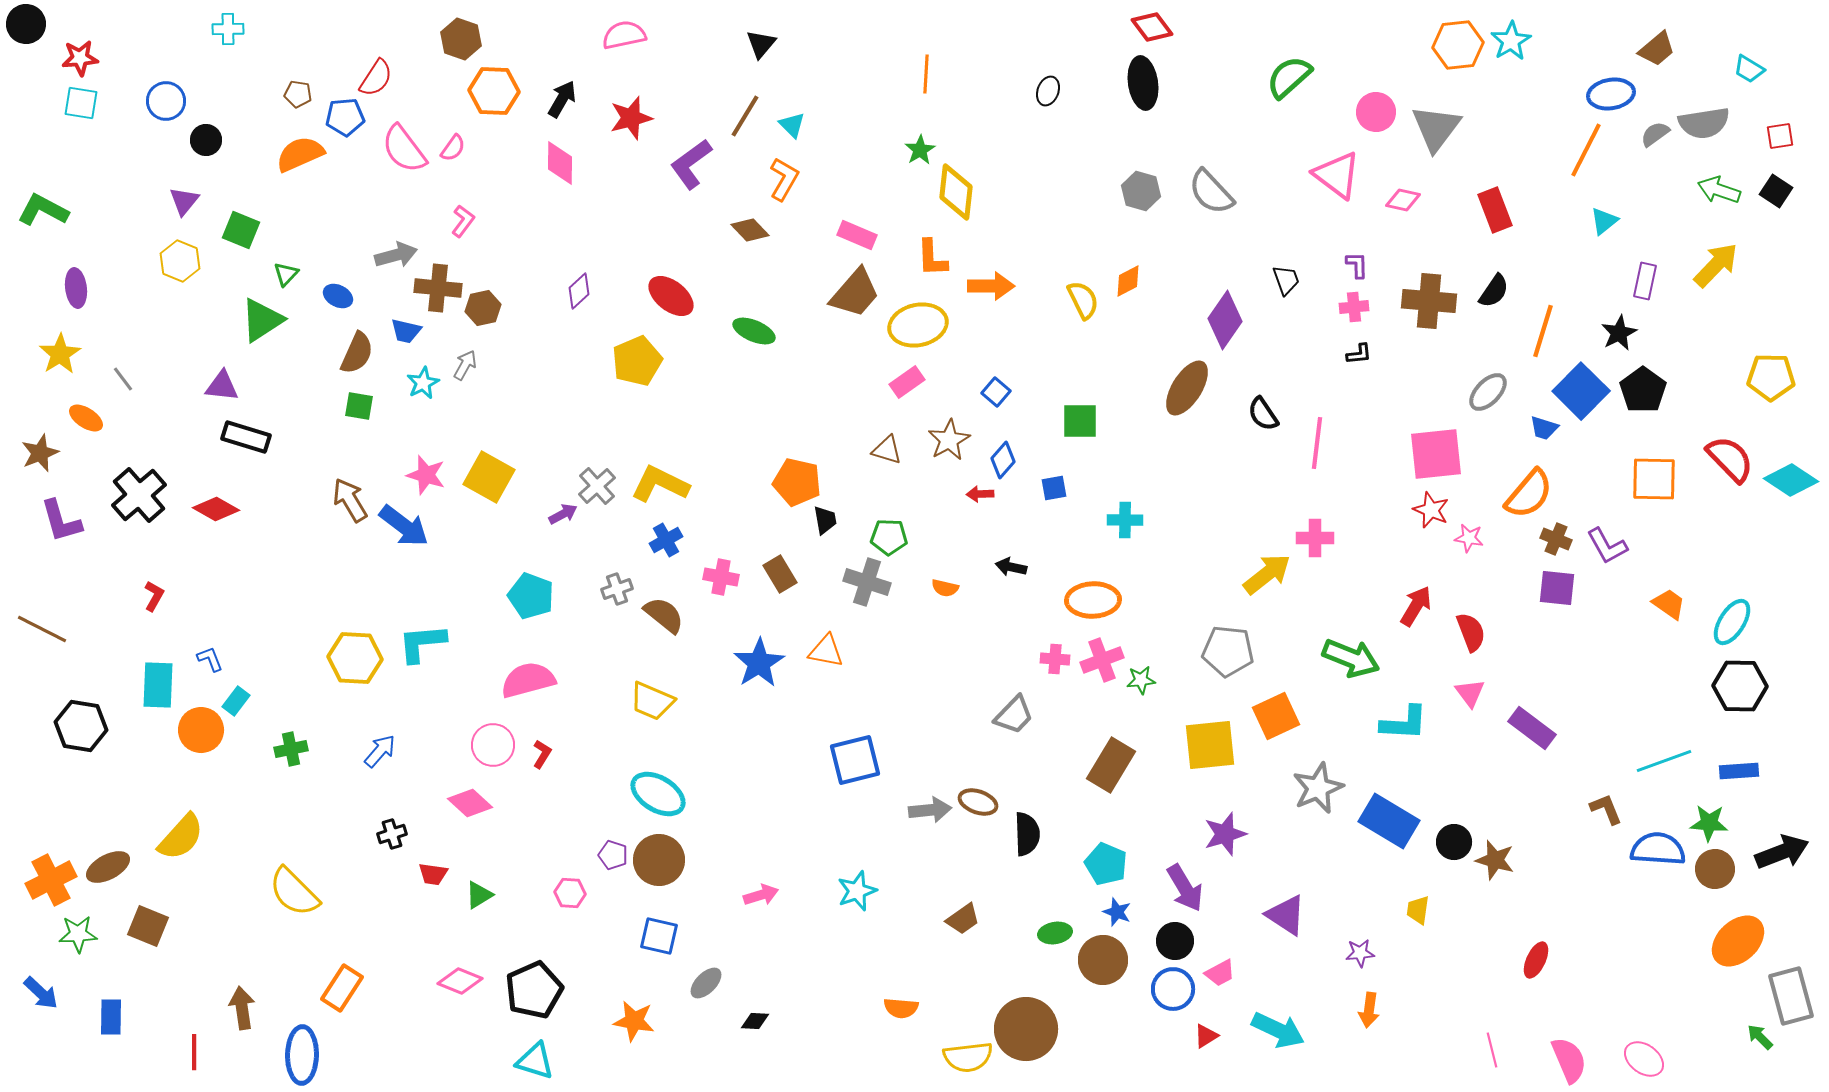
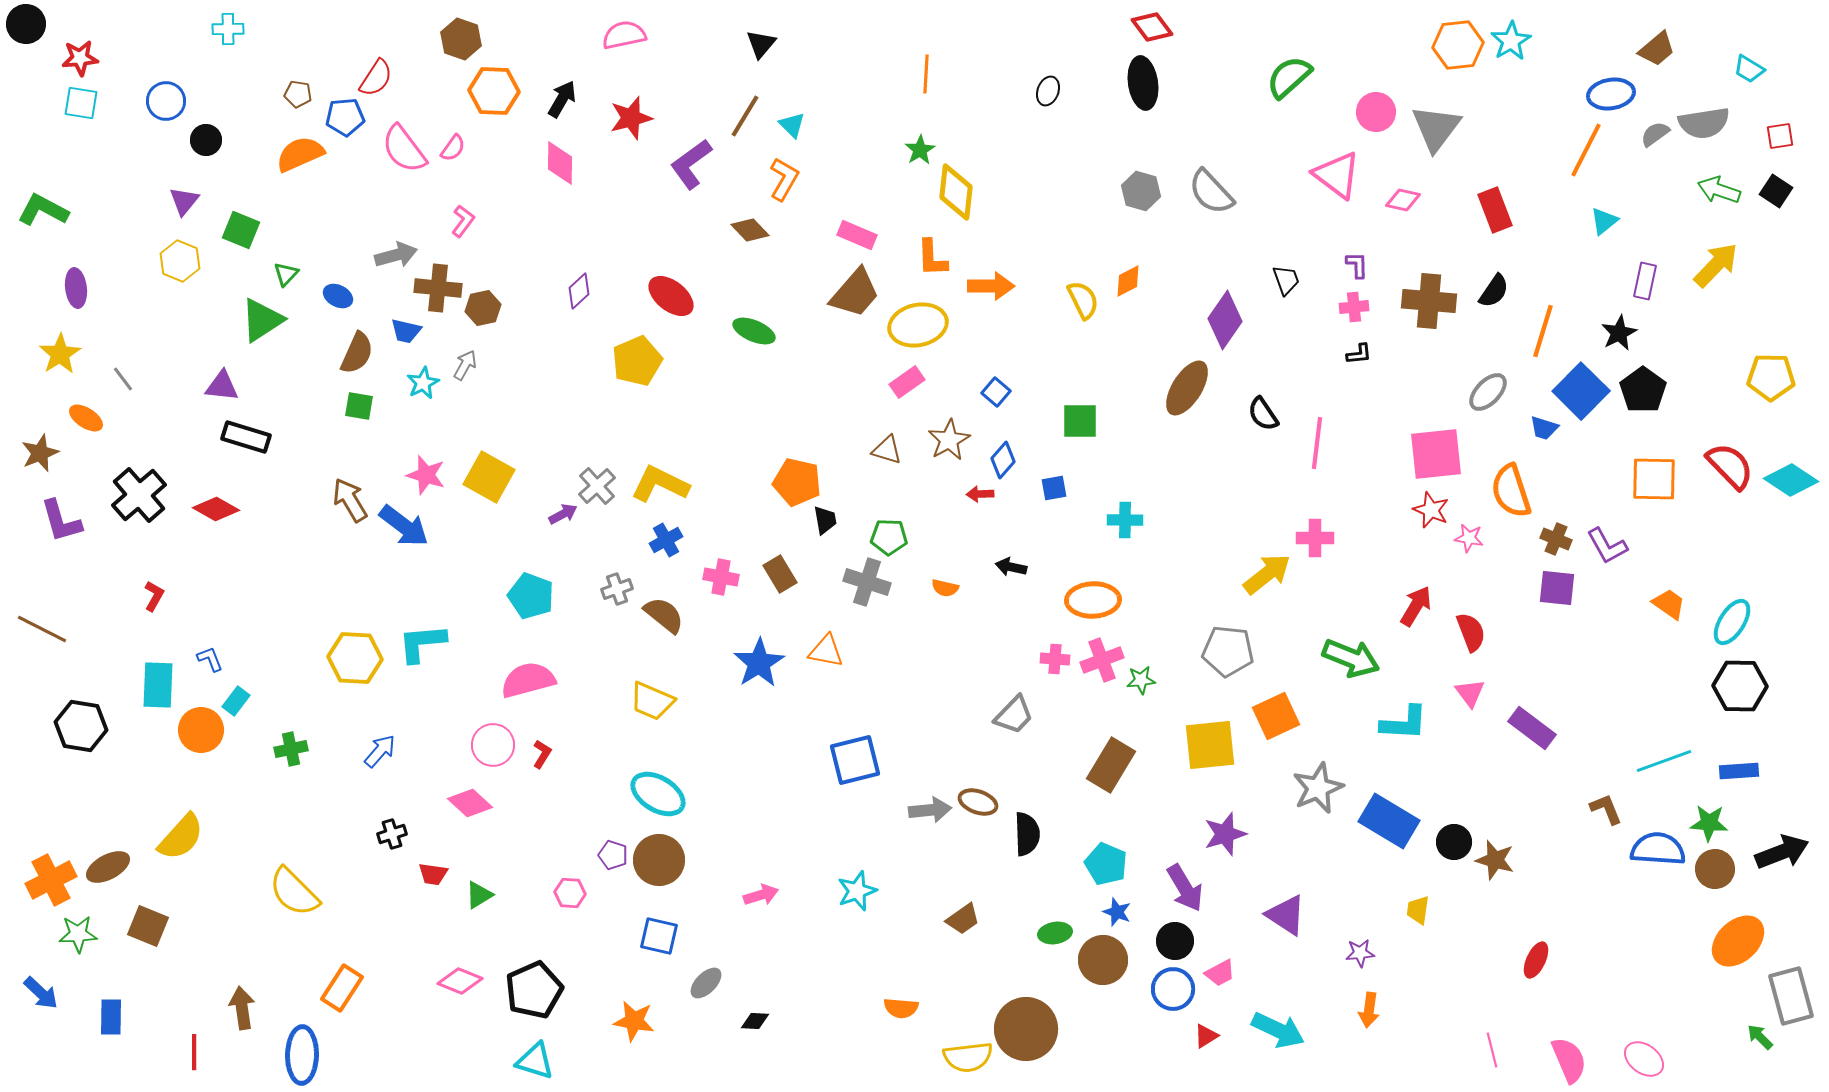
red semicircle at (1730, 459): moved 7 px down
orange semicircle at (1529, 494): moved 18 px left, 3 px up; rotated 122 degrees clockwise
